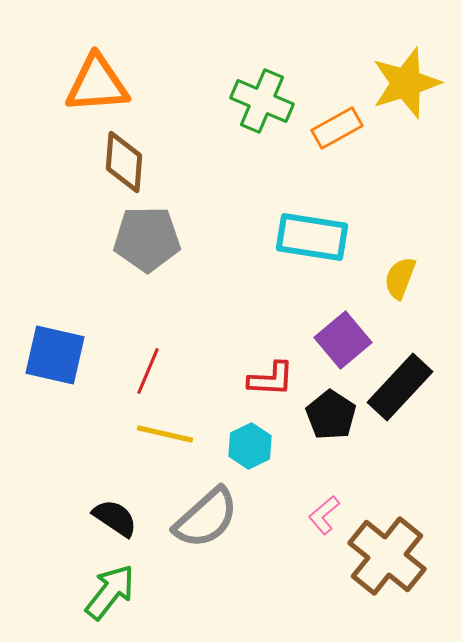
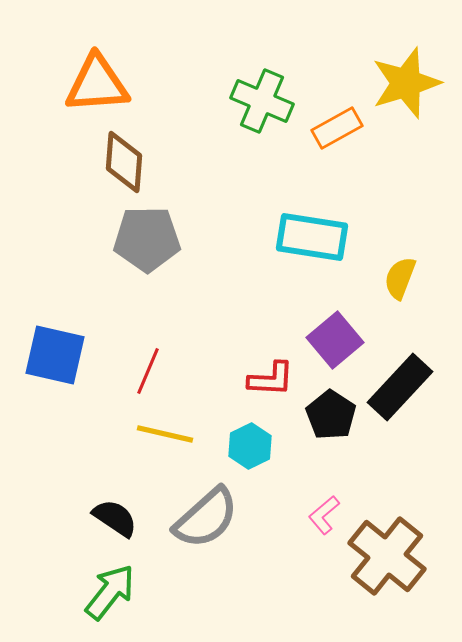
purple square: moved 8 px left
